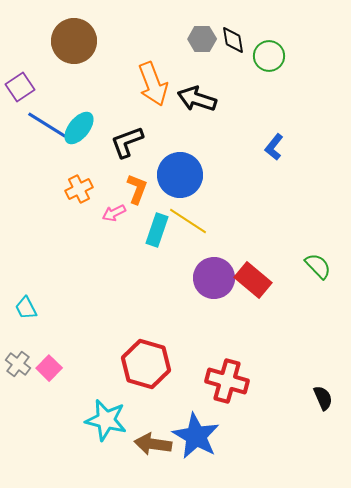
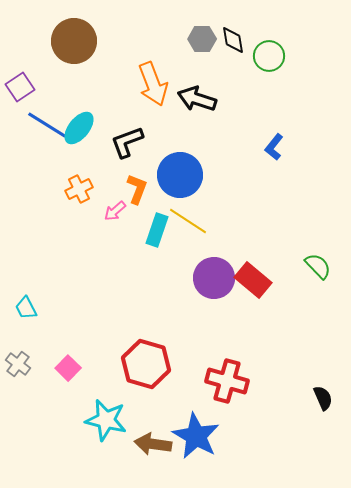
pink arrow: moved 1 px right, 2 px up; rotated 15 degrees counterclockwise
pink square: moved 19 px right
